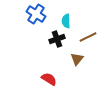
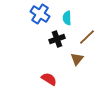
blue cross: moved 4 px right
cyan semicircle: moved 1 px right, 3 px up
brown line: moved 1 px left; rotated 18 degrees counterclockwise
